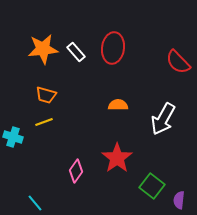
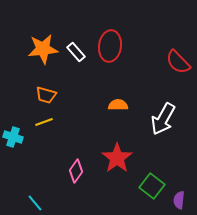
red ellipse: moved 3 px left, 2 px up
